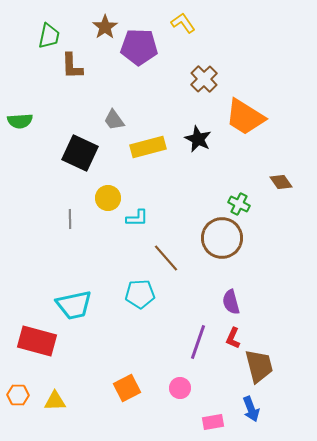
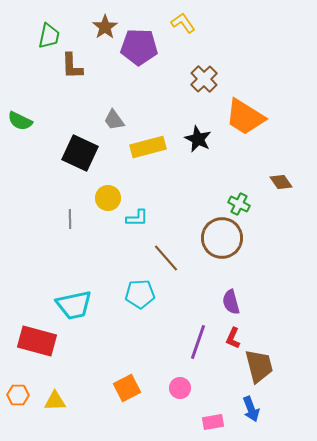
green semicircle: rotated 30 degrees clockwise
